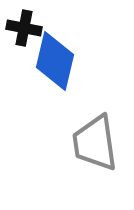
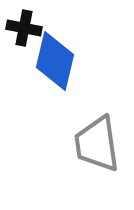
gray trapezoid: moved 2 px right, 1 px down
